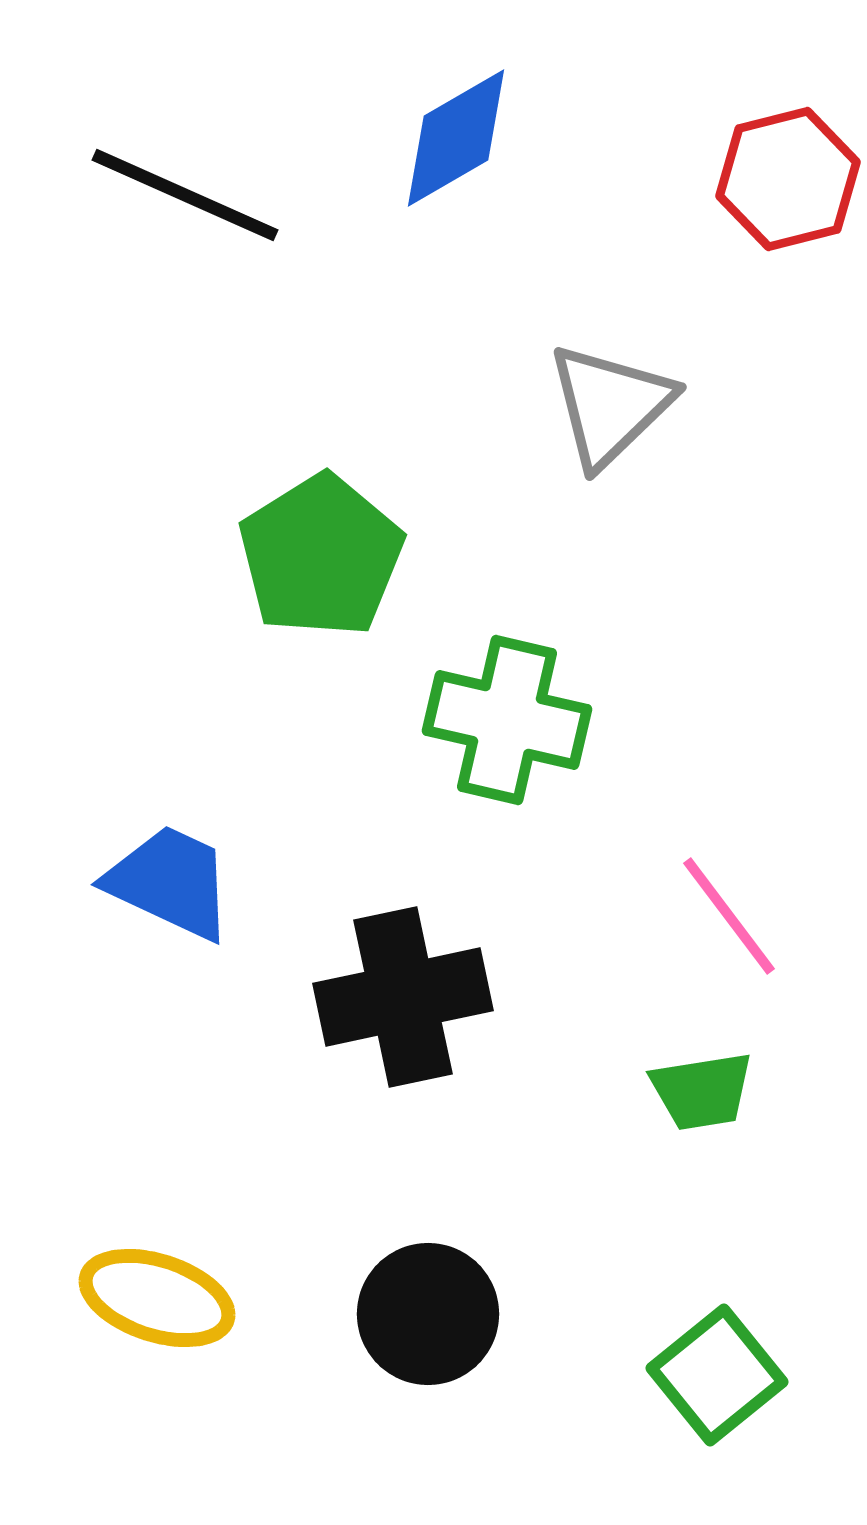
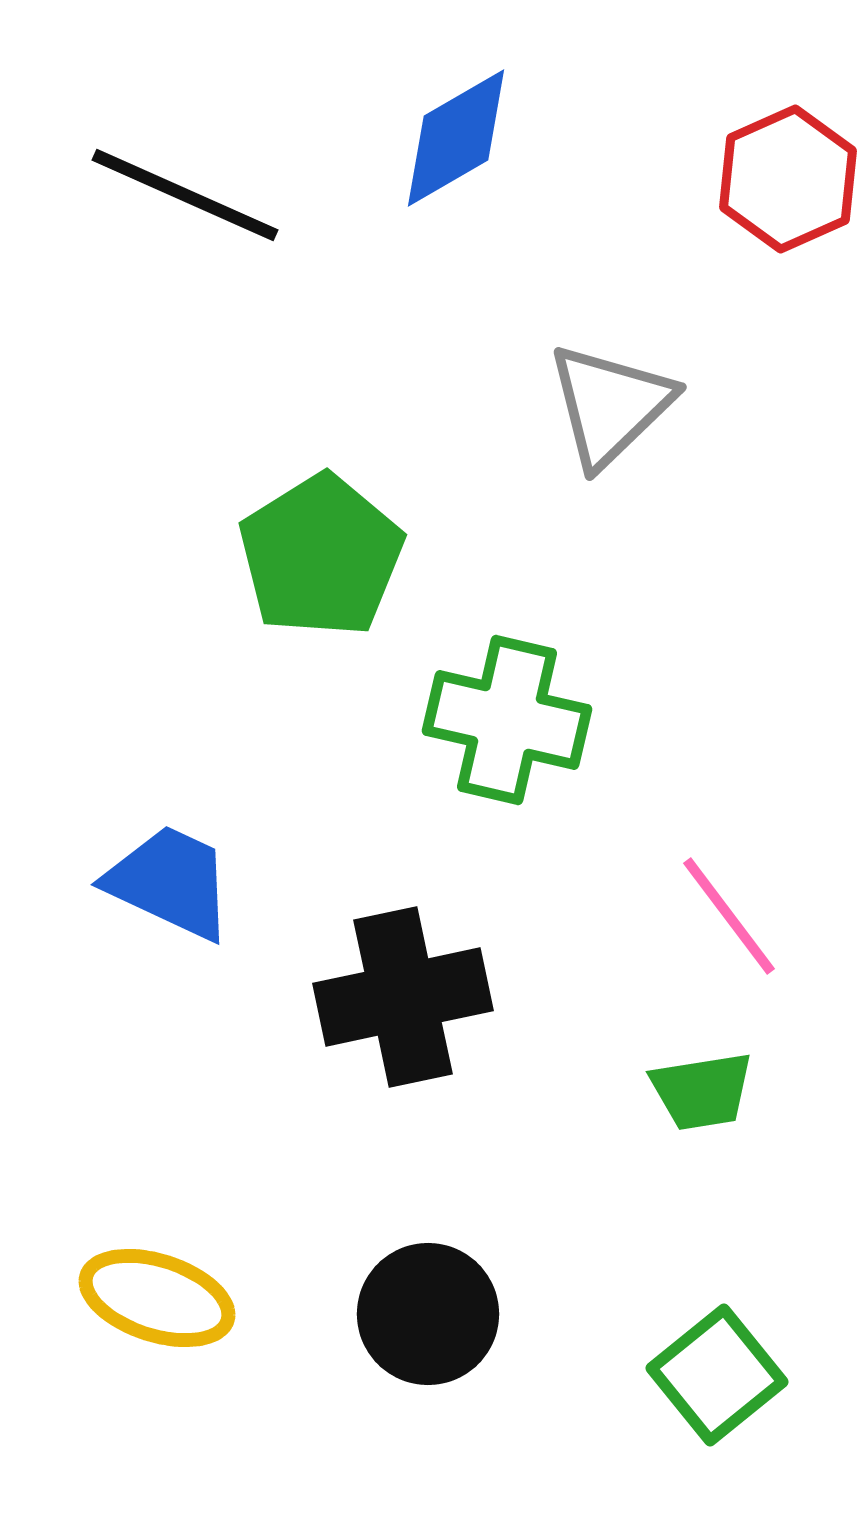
red hexagon: rotated 10 degrees counterclockwise
